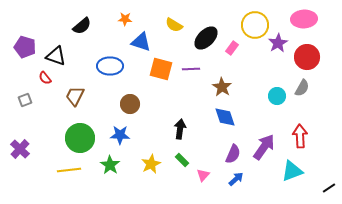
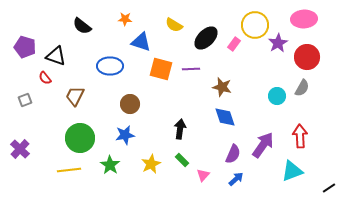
black semicircle: rotated 78 degrees clockwise
pink rectangle: moved 2 px right, 4 px up
brown star: rotated 18 degrees counterclockwise
blue star: moved 5 px right; rotated 12 degrees counterclockwise
purple arrow: moved 1 px left, 2 px up
